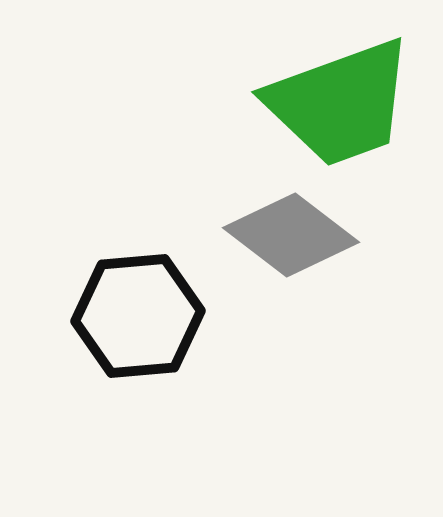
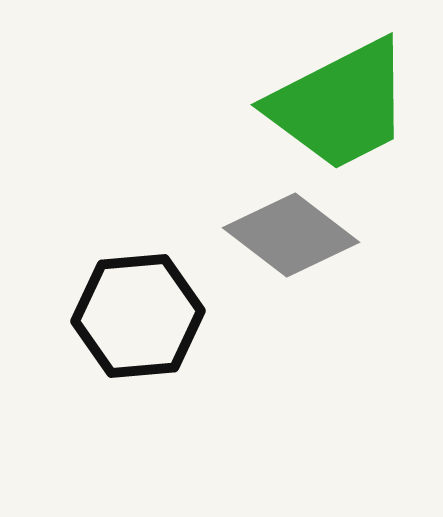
green trapezoid: moved 2 px down; rotated 7 degrees counterclockwise
